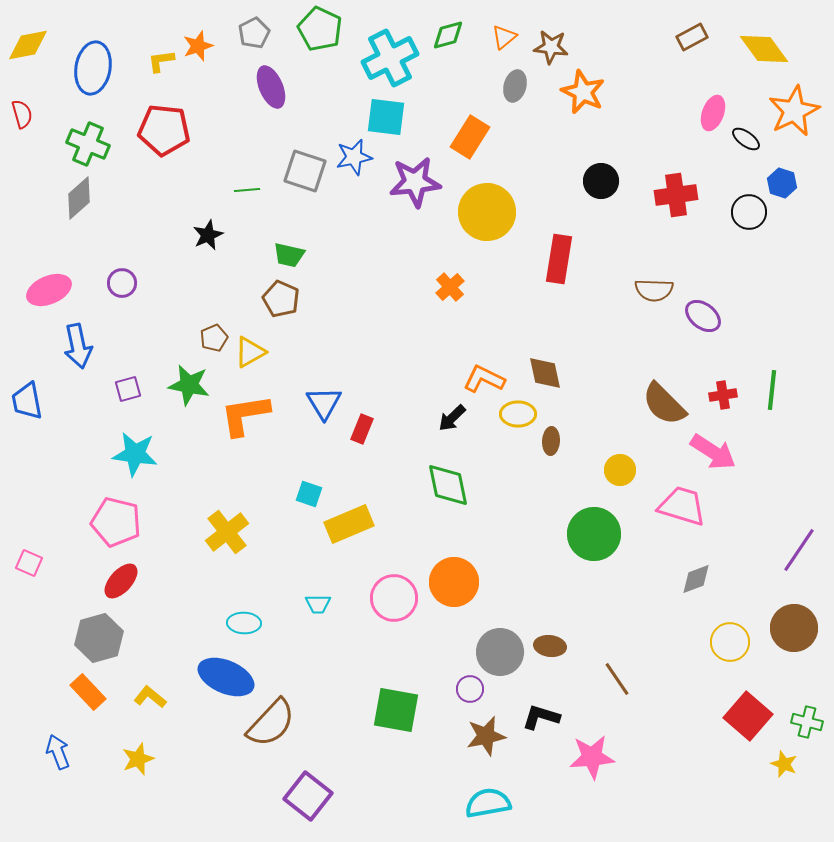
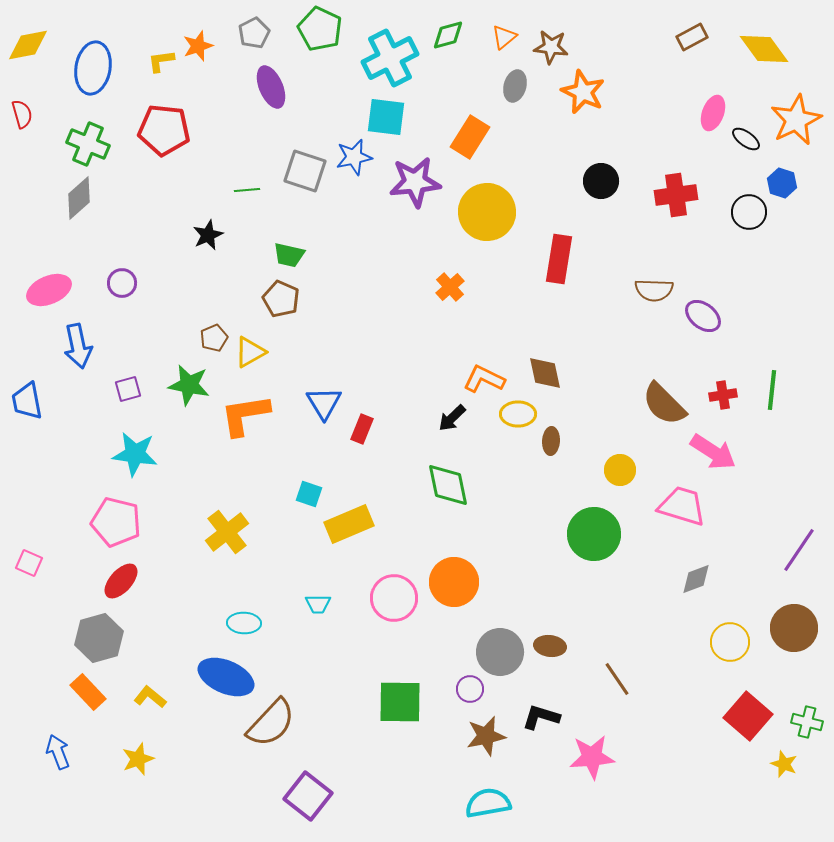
orange star at (794, 111): moved 2 px right, 9 px down
green square at (396, 710): moved 4 px right, 8 px up; rotated 9 degrees counterclockwise
